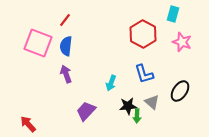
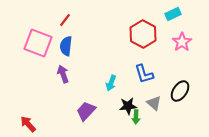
cyan rectangle: rotated 49 degrees clockwise
pink star: rotated 18 degrees clockwise
purple arrow: moved 3 px left
gray triangle: moved 2 px right, 1 px down
green arrow: moved 1 px left, 1 px down
